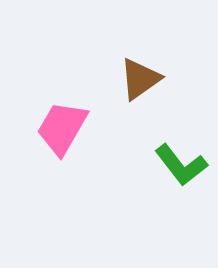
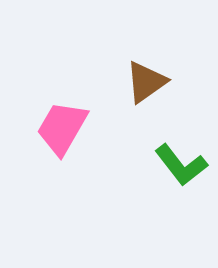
brown triangle: moved 6 px right, 3 px down
